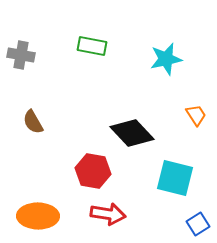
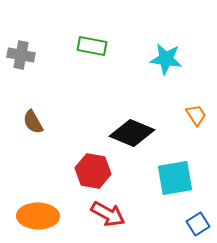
cyan star: rotated 20 degrees clockwise
black diamond: rotated 24 degrees counterclockwise
cyan square: rotated 24 degrees counterclockwise
red arrow: rotated 20 degrees clockwise
